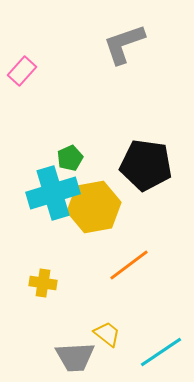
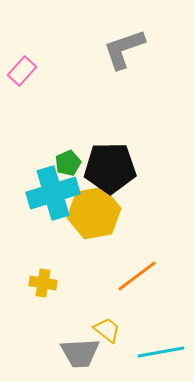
gray L-shape: moved 5 px down
green pentagon: moved 2 px left, 5 px down
black pentagon: moved 36 px left, 3 px down; rotated 9 degrees counterclockwise
yellow hexagon: moved 6 px down
orange line: moved 8 px right, 11 px down
yellow trapezoid: moved 4 px up
cyan line: rotated 24 degrees clockwise
gray trapezoid: moved 5 px right, 4 px up
